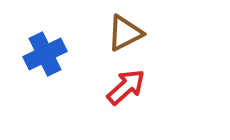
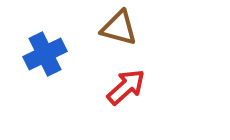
brown triangle: moved 6 px left, 5 px up; rotated 42 degrees clockwise
